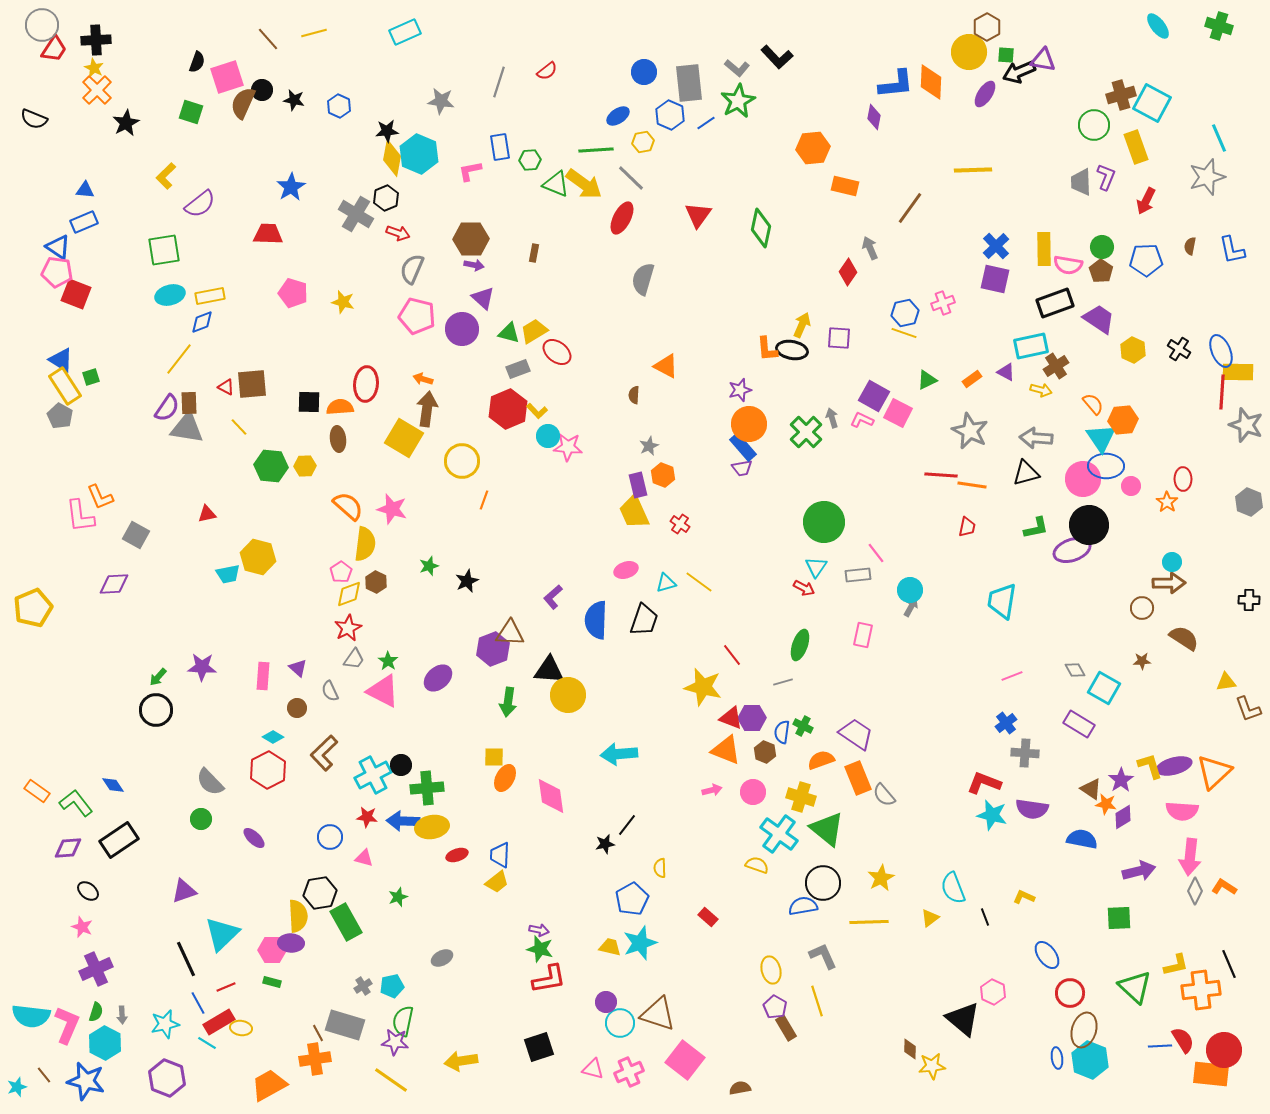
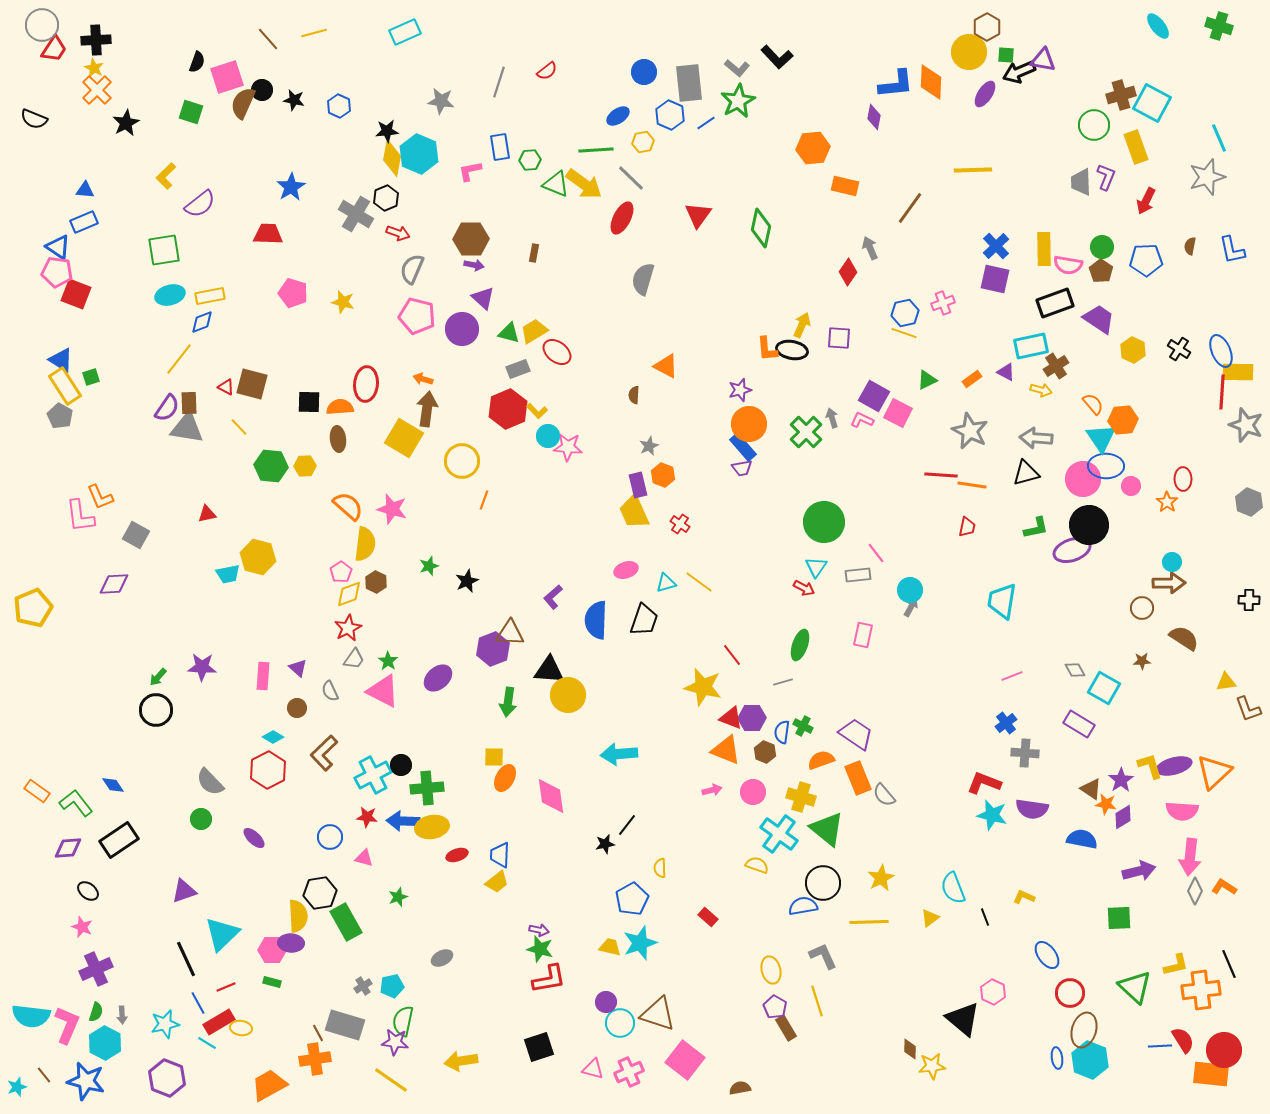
brown square at (252, 384): rotated 20 degrees clockwise
